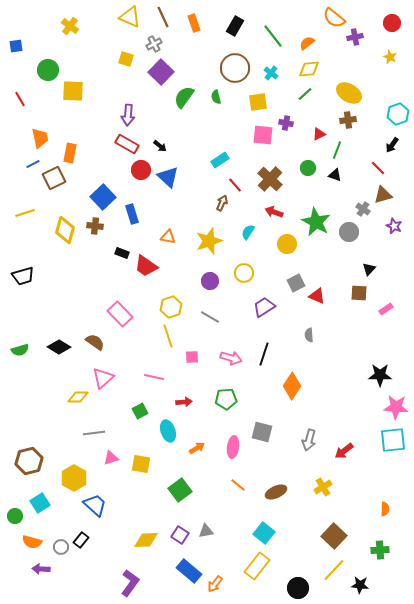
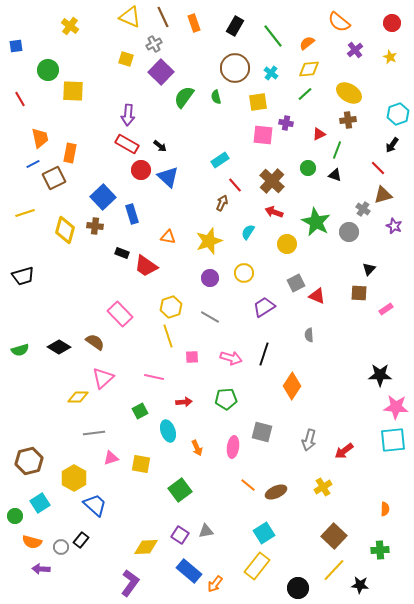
orange semicircle at (334, 18): moved 5 px right, 4 px down
purple cross at (355, 37): moved 13 px down; rotated 28 degrees counterclockwise
brown cross at (270, 179): moved 2 px right, 2 px down
purple circle at (210, 281): moved 3 px up
orange arrow at (197, 448): rotated 98 degrees clockwise
orange line at (238, 485): moved 10 px right
cyan square at (264, 533): rotated 20 degrees clockwise
yellow diamond at (146, 540): moved 7 px down
